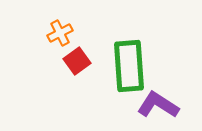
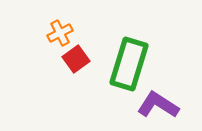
red square: moved 1 px left, 2 px up
green rectangle: moved 2 px up; rotated 21 degrees clockwise
